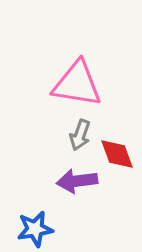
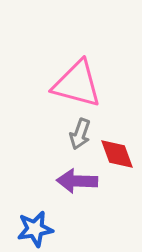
pink triangle: rotated 6 degrees clockwise
gray arrow: moved 1 px up
purple arrow: rotated 9 degrees clockwise
